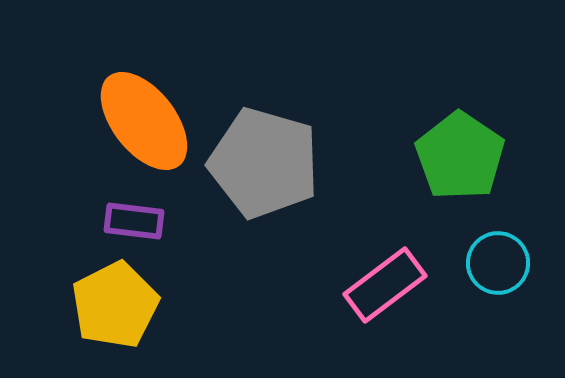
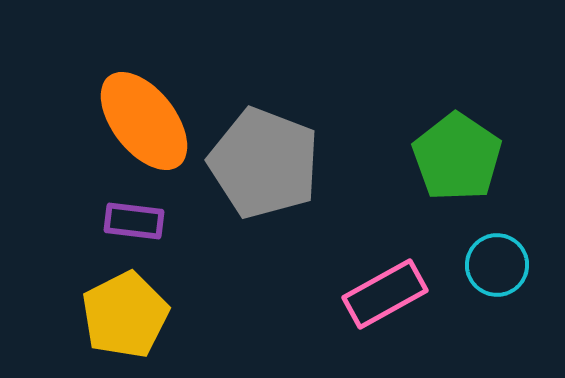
green pentagon: moved 3 px left, 1 px down
gray pentagon: rotated 5 degrees clockwise
cyan circle: moved 1 px left, 2 px down
pink rectangle: moved 9 px down; rotated 8 degrees clockwise
yellow pentagon: moved 10 px right, 10 px down
